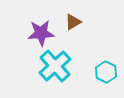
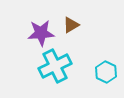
brown triangle: moved 2 px left, 3 px down
cyan cross: rotated 16 degrees clockwise
